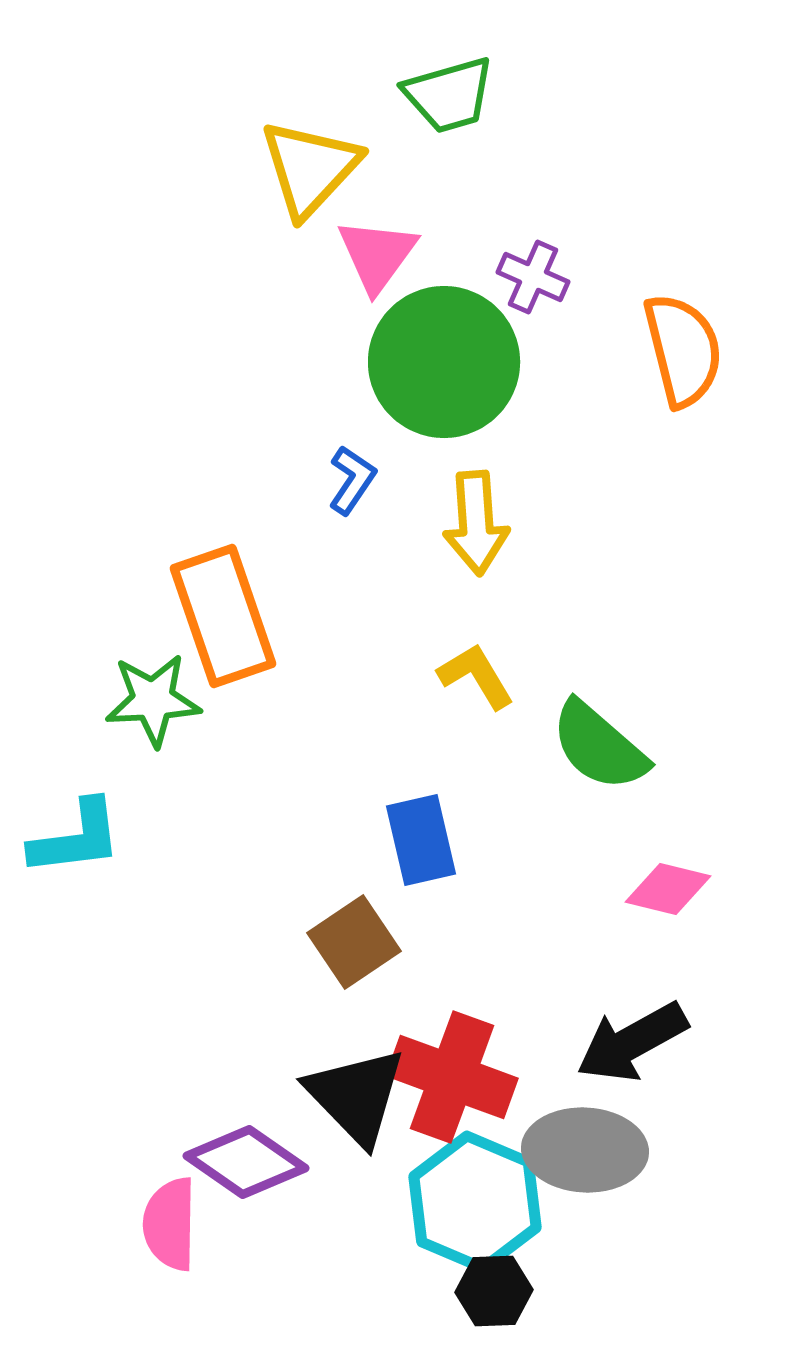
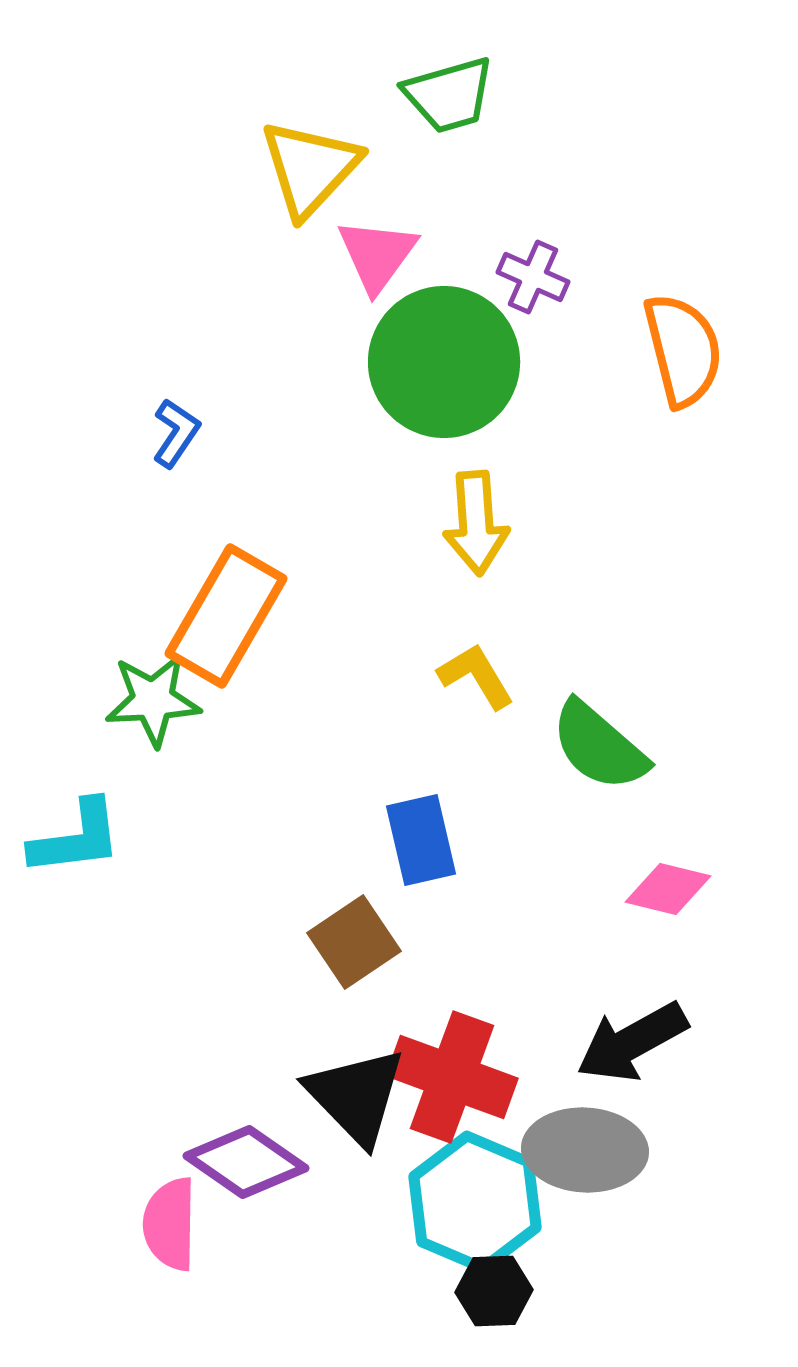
blue L-shape: moved 176 px left, 47 px up
orange rectangle: moved 3 px right; rotated 49 degrees clockwise
